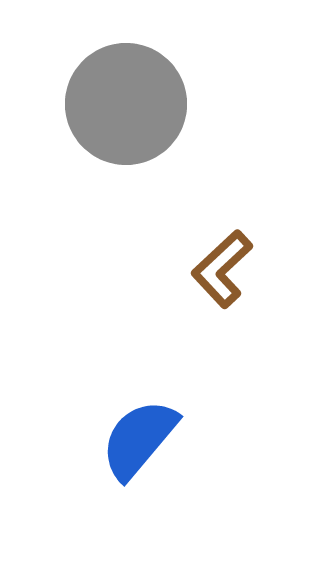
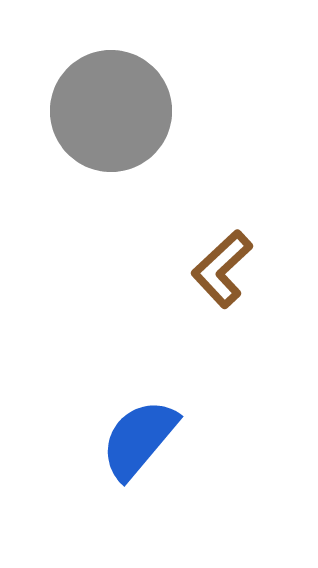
gray circle: moved 15 px left, 7 px down
